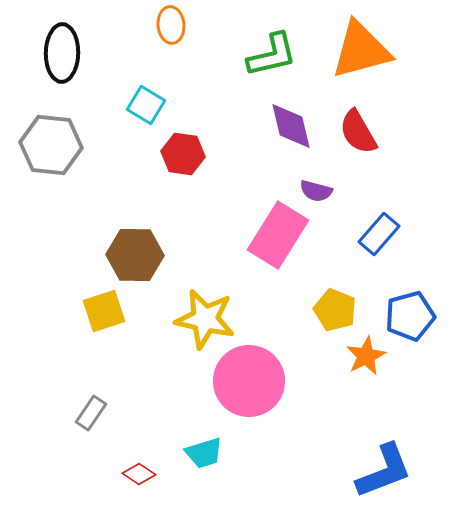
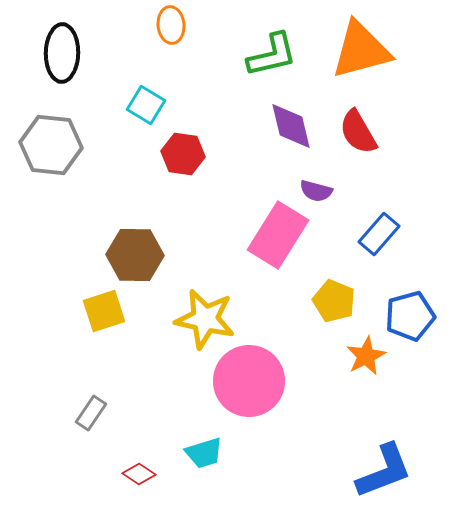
yellow pentagon: moved 1 px left, 9 px up
